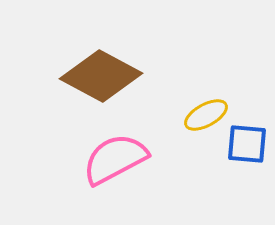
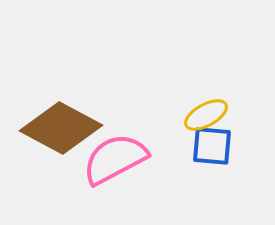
brown diamond: moved 40 px left, 52 px down
blue square: moved 35 px left, 2 px down
